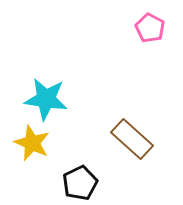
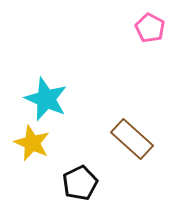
cyan star: rotated 15 degrees clockwise
